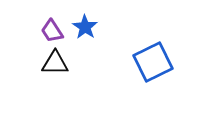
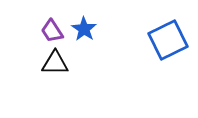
blue star: moved 1 px left, 2 px down
blue square: moved 15 px right, 22 px up
